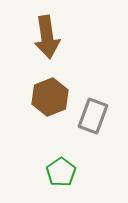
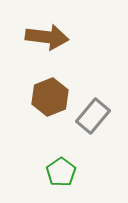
brown arrow: rotated 75 degrees counterclockwise
gray rectangle: rotated 20 degrees clockwise
